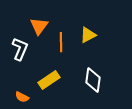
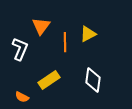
orange triangle: moved 2 px right
yellow triangle: moved 1 px up
orange line: moved 4 px right
